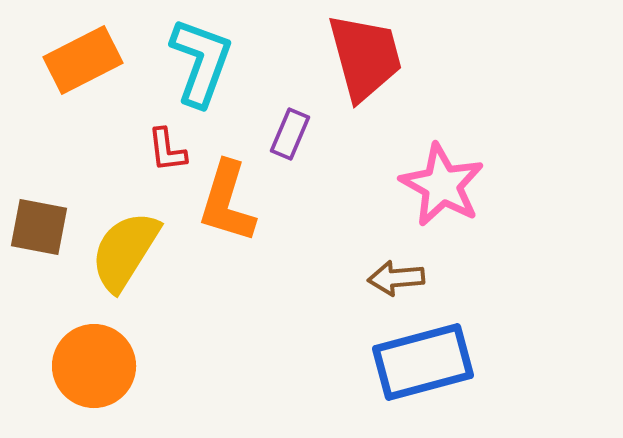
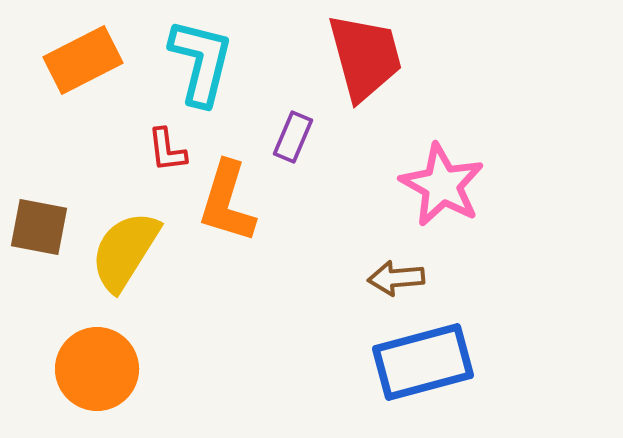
cyan L-shape: rotated 6 degrees counterclockwise
purple rectangle: moved 3 px right, 3 px down
orange circle: moved 3 px right, 3 px down
